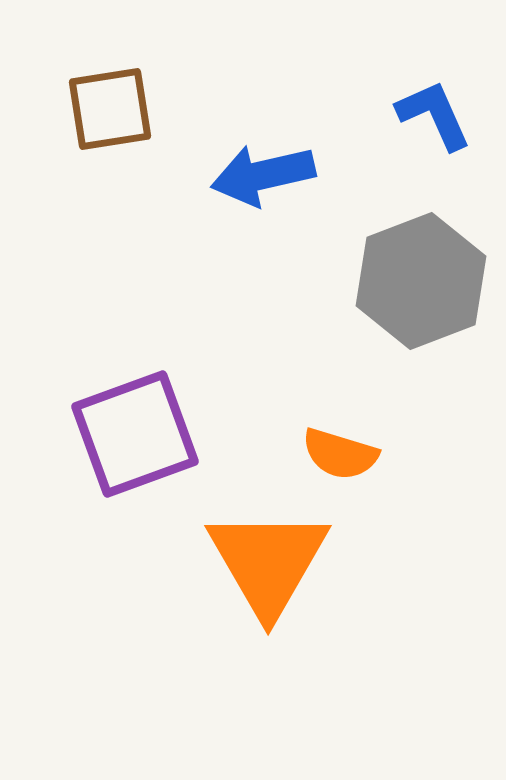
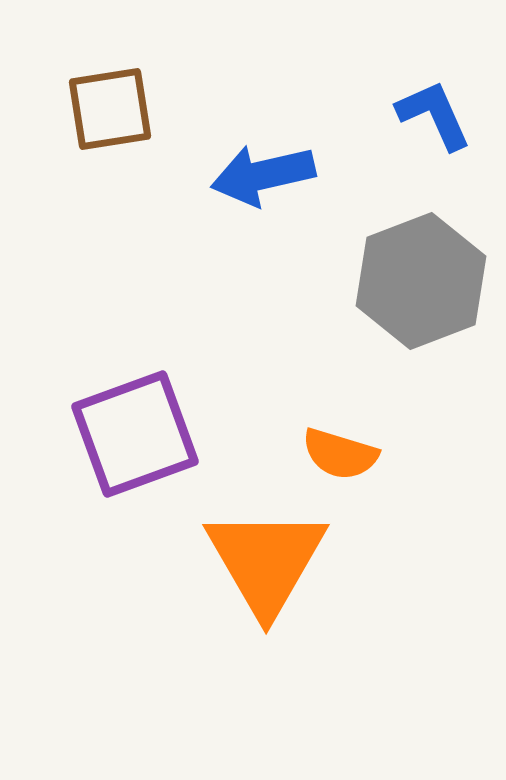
orange triangle: moved 2 px left, 1 px up
